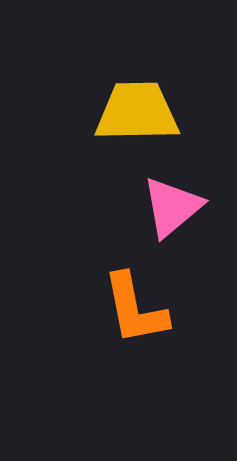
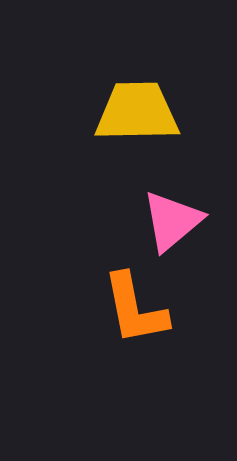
pink triangle: moved 14 px down
